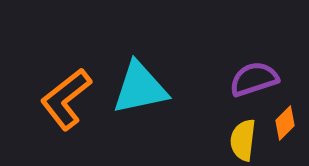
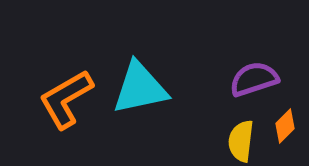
orange L-shape: rotated 8 degrees clockwise
orange diamond: moved 3 px down
yellow semicircle: moved 2 px left, 1 px down
